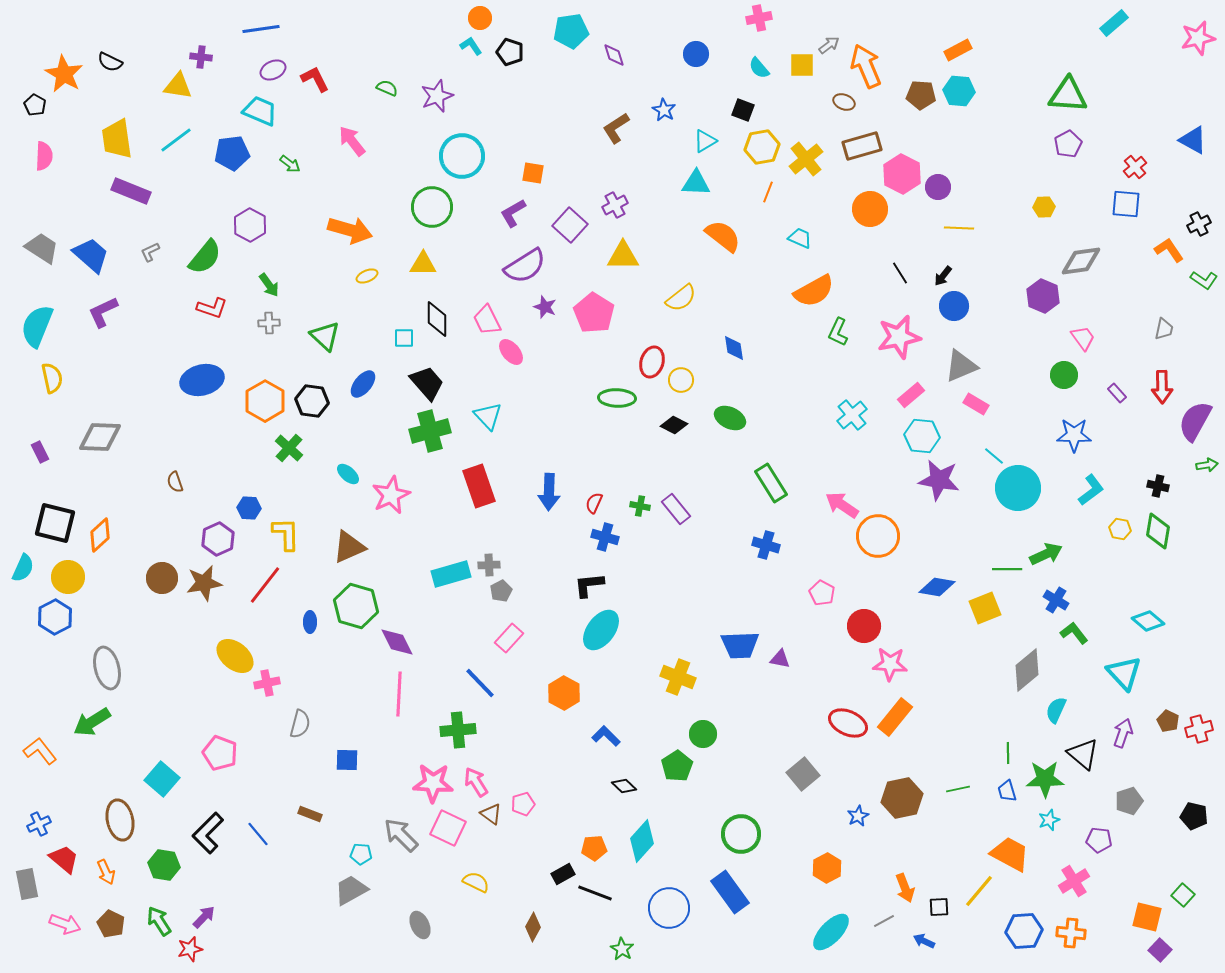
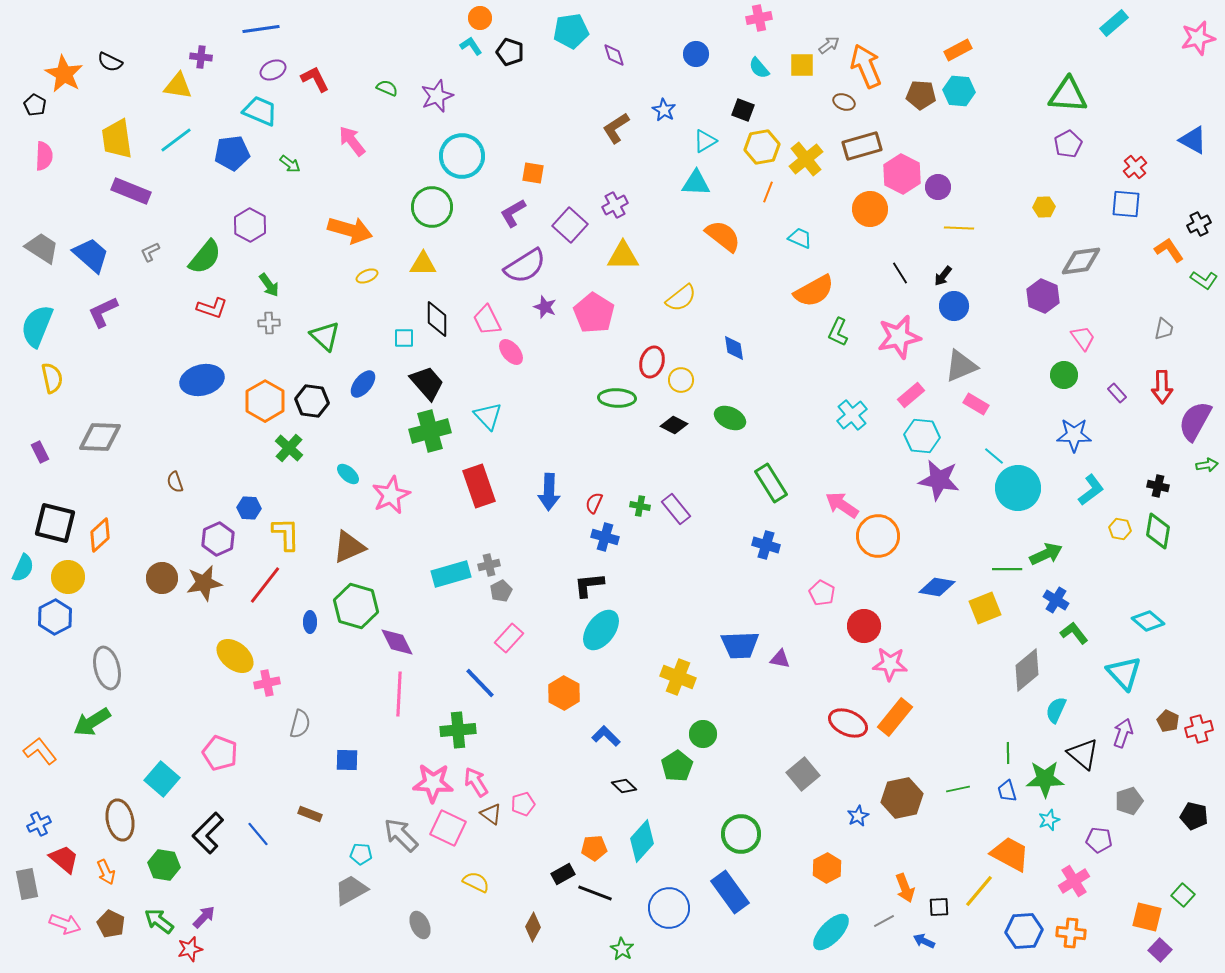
gray cross at (489, 565): rotated 10 degrees counterclockwise
green arrow at (159, 921): rotated 20 degrees counterclockwise
